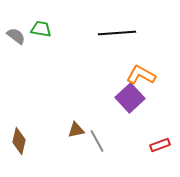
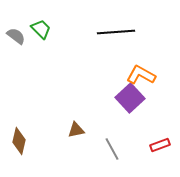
green trapezoid: rotated 35 degrees clockwise
black line: moved 1 px left, 1 px up
gray line: moved 15 px right, 8 px down
